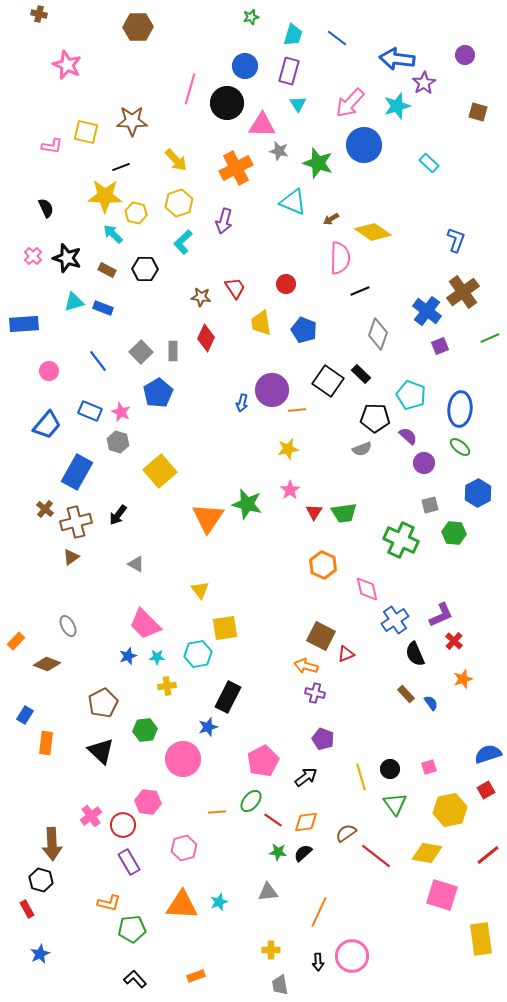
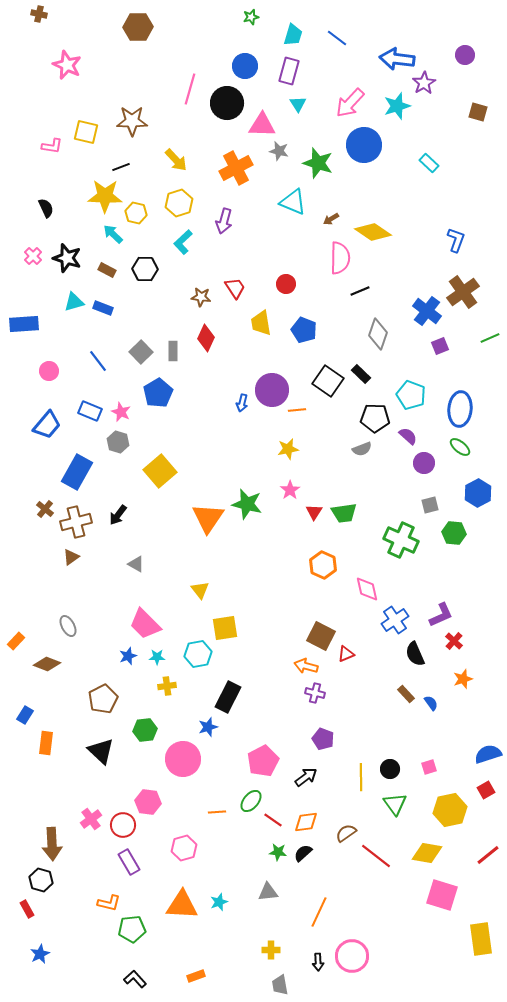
brown pentagon at (103, 703): moved 4 px up
yellow line at (361, 777): rotated 16 degrees clockwise
pink cross at (91, 816): moved 3 px down
